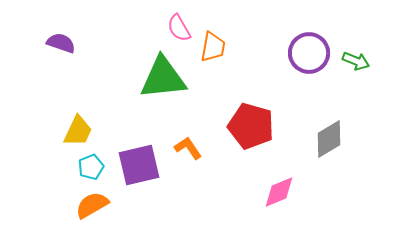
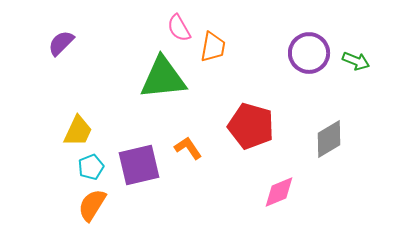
purple semicircle: rotated 64 degrees counterclockwise
orange semicircle: rotated 28 degrees counterclockwise
